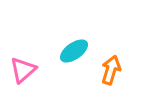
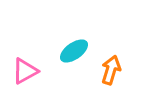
pink triangle: moved 2 px right, 1 px down; rotated 12 degrees clockwise
